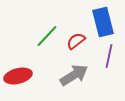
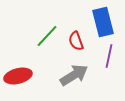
red semicircle: rotated 72 degrees counterclockwise
